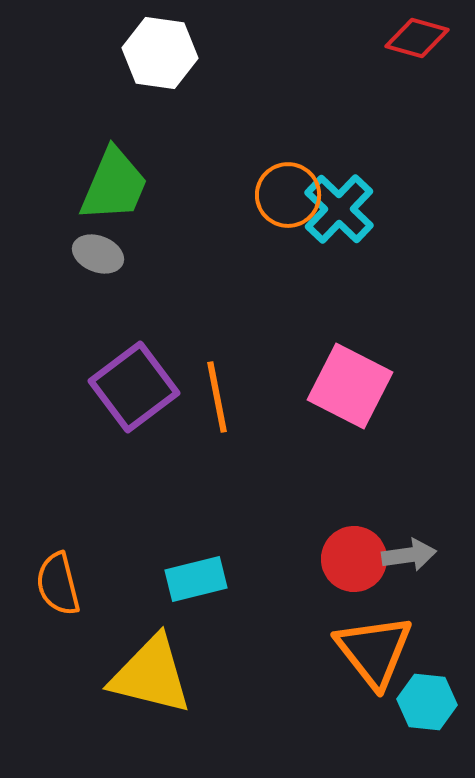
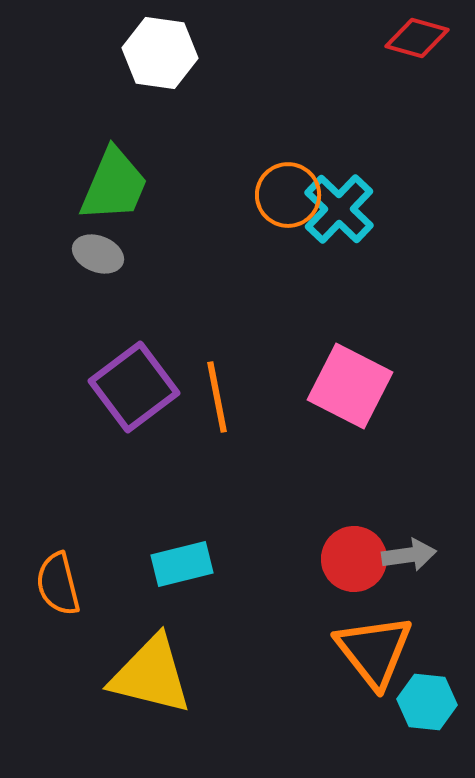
cyan rectangle: moved 14 px left, 15 px up
